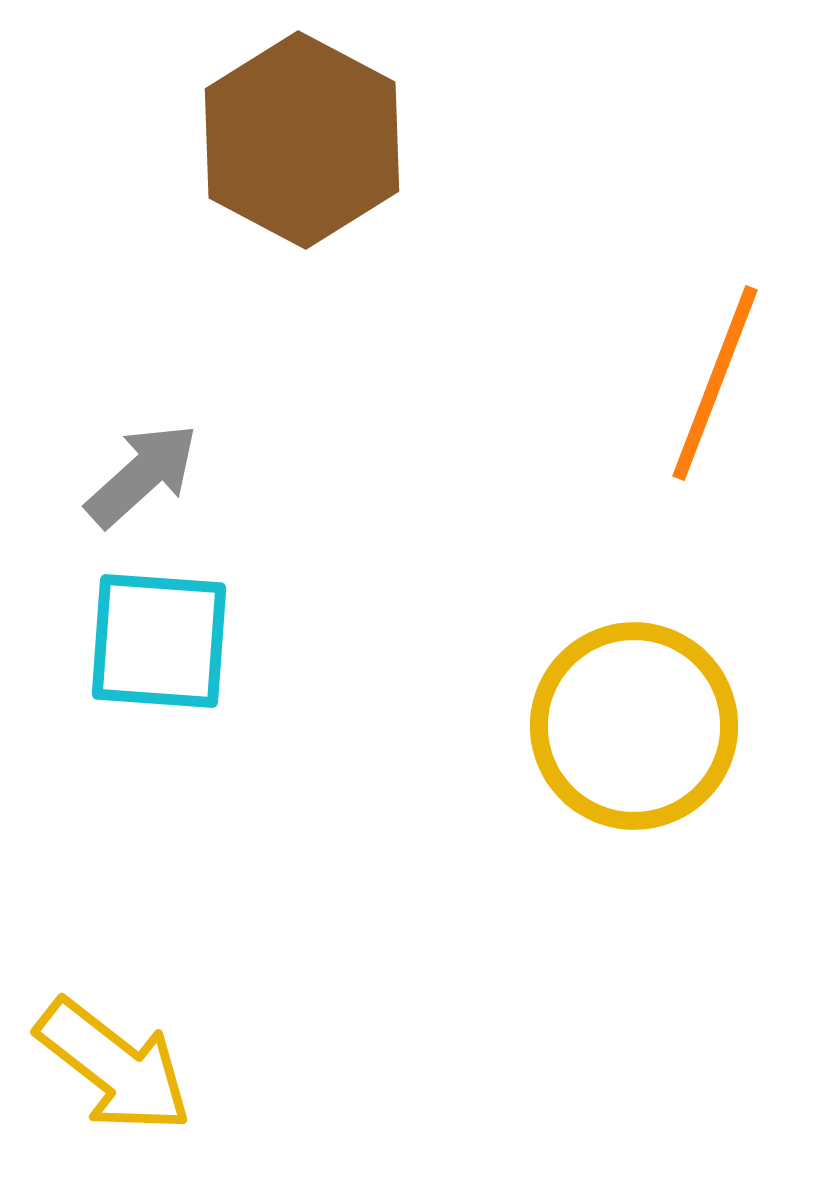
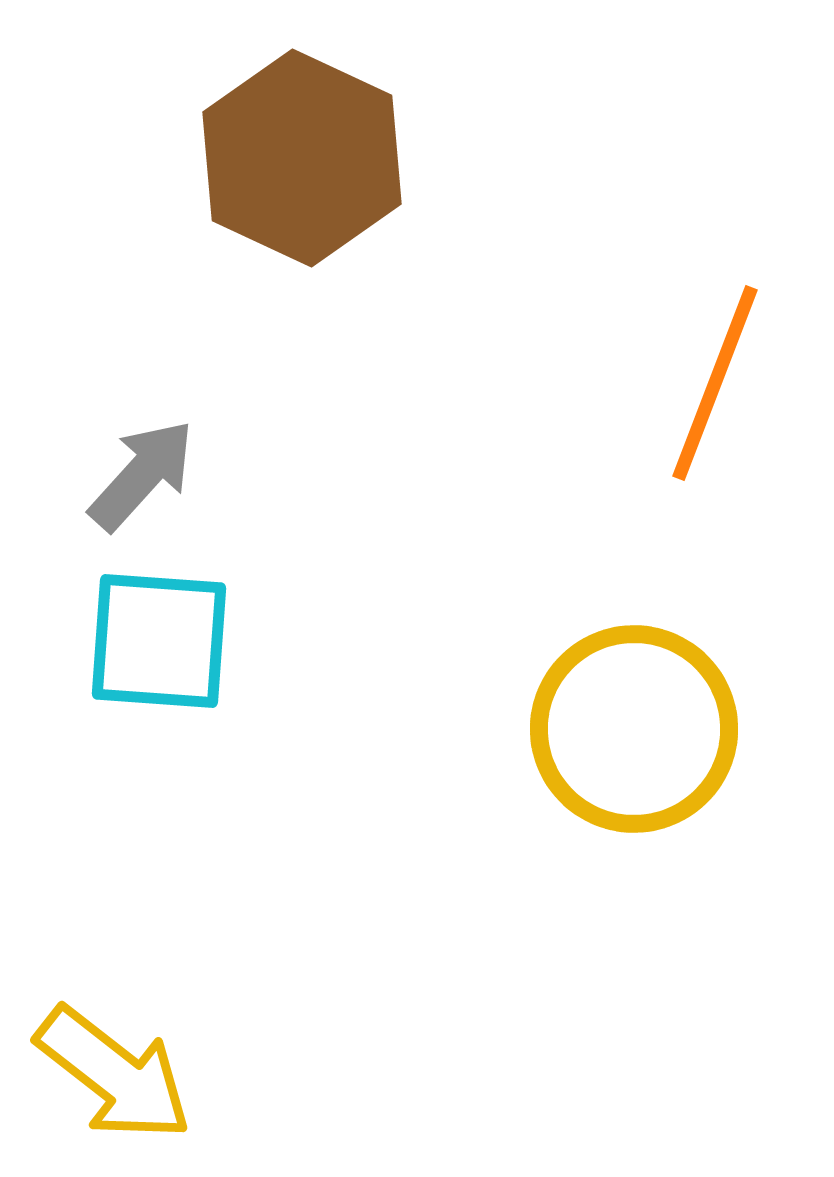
brown hexagon: moved 18 px down; rotated 3 degrees counterclockwise
gray arrow: rotated 6 degrees counterclockwise
yellow circle: moved 3 px down
yellow arrow: moved 8 px down
